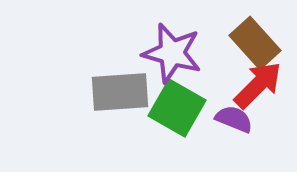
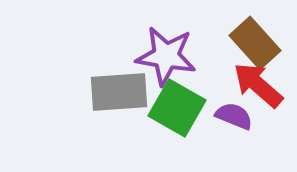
purple star: moved 6 px left, 3 px down; rotated 6 degrees counterclockwise
red arrow: rotated 94 degrees counterclockwise
gray rectangle: moved 1 px left
purple semicircle: moved 3 px up
